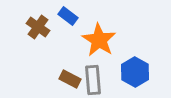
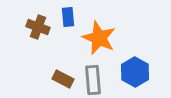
blue rectangle: moved 1 px down; rotated 48 degrees clockwise
brown cross: rotated 15 degrees counterclockwise
orange star: moved 2 px up; rotated 8 degrees counterclockwise
brown rectangle: moved 7 px left
